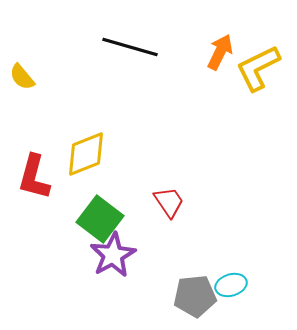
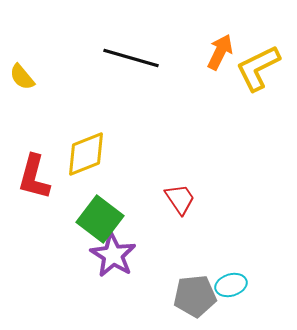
black line: moved 1 px right, 11 px down
red trapezoid: moved 11 px right, 3 px up
purple star: rotated 12 degrees counterclockwise
